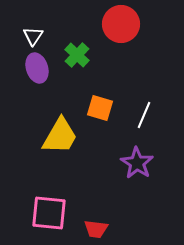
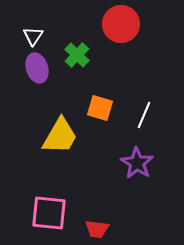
red trapezoid: moved 1 px right
